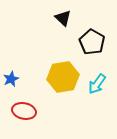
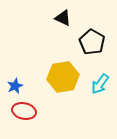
black triangle: rotated 18 degrees counterclockwise
blue star: moved 4 px right, 7 px down
cyan arrow: moved 3 px right
